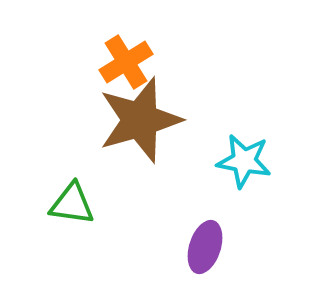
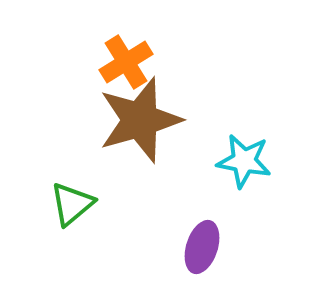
green triangle: rotated 48 degrees counterclockwise
purple ellipse: moved 3 px left
